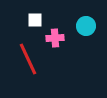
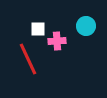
white square: moved 3 px right, 9 px down
pink cross: moved 2 px right, 3 px down
